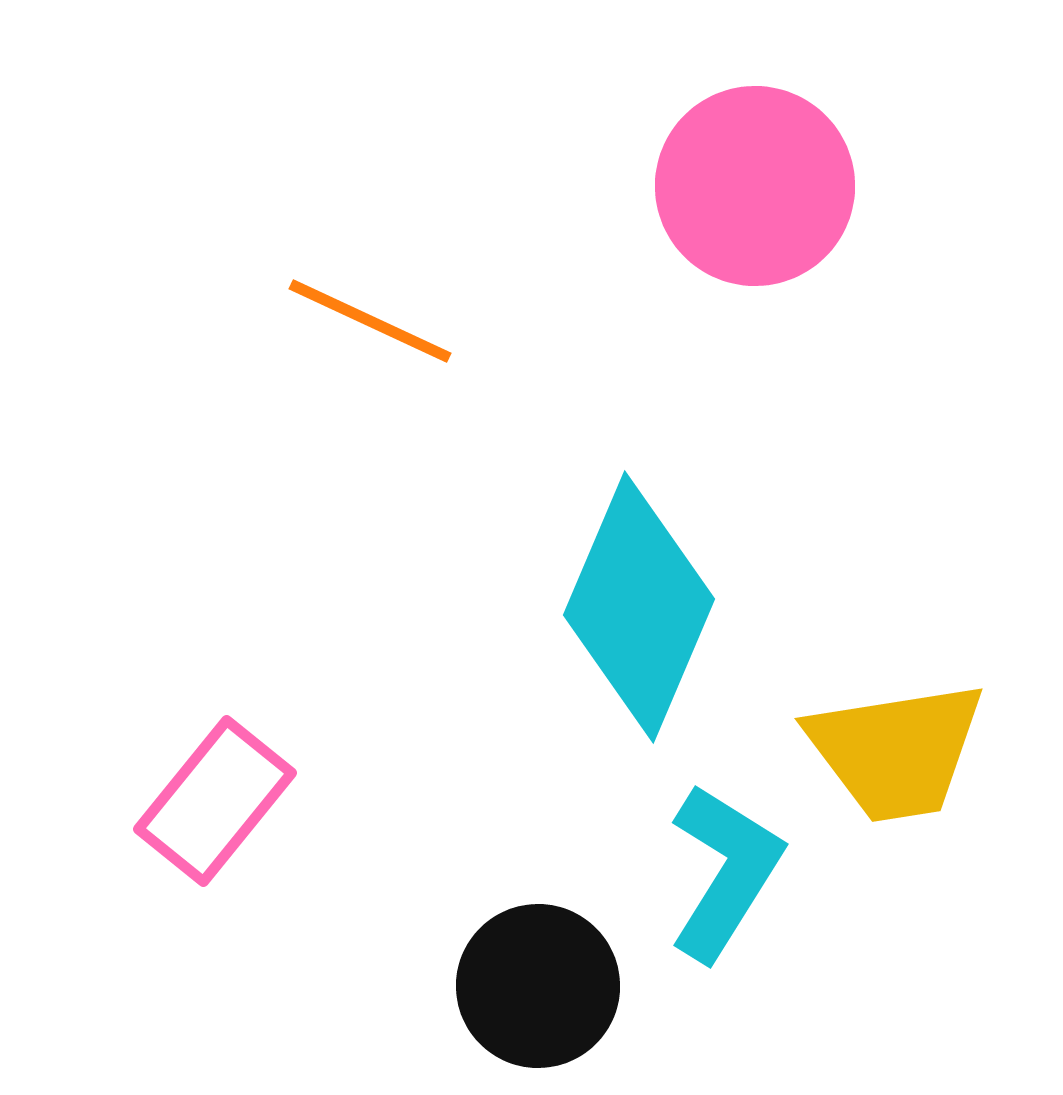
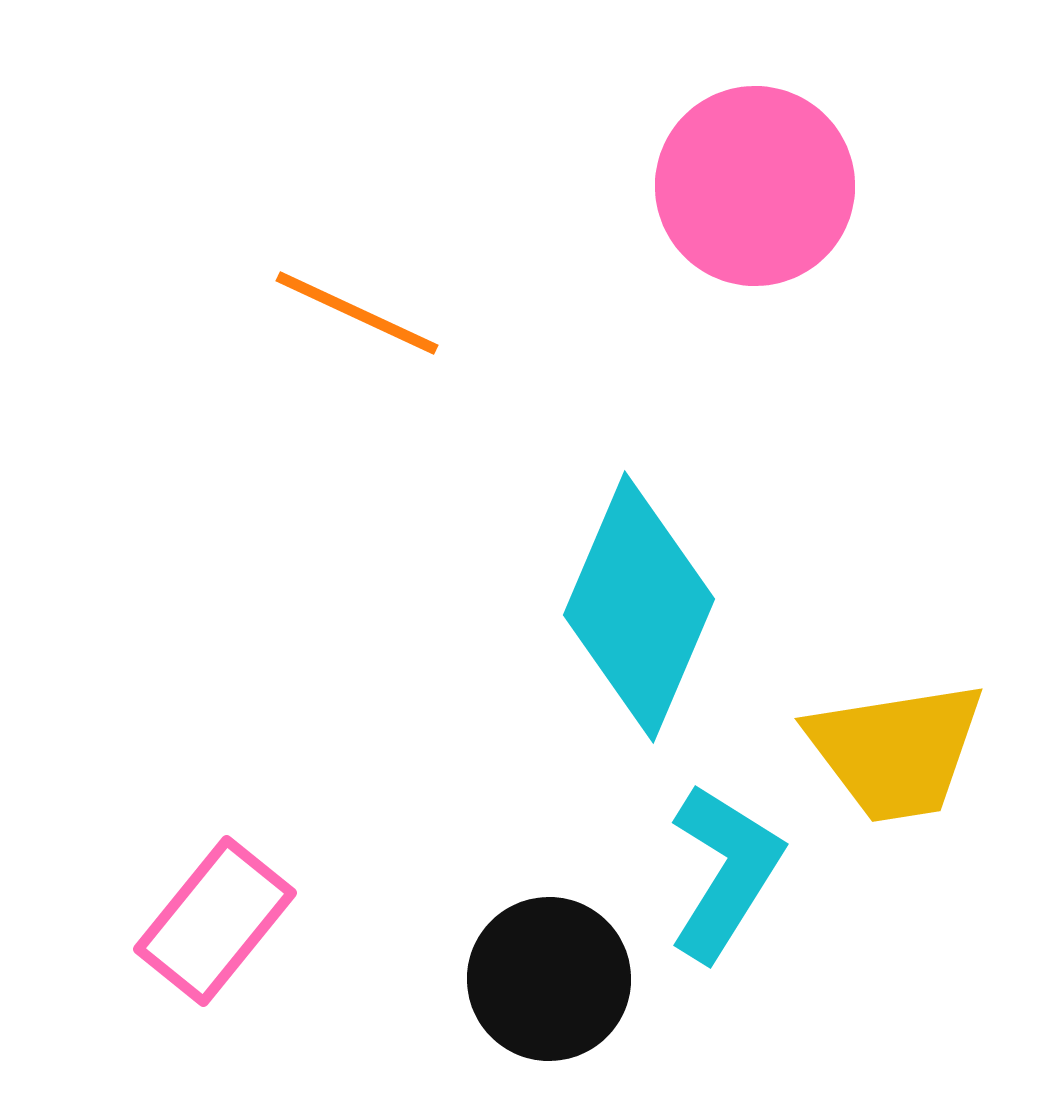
orange line: moved 13 px left, 8 px up
pink rectangle: moved 120 px down
black circle: moved 11 px right, 7 px up
